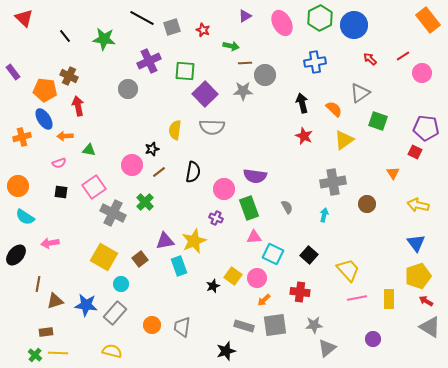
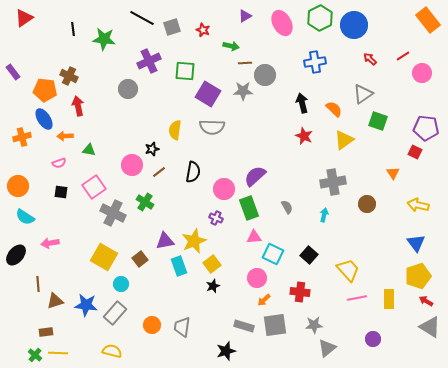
red triangle at (24, 18): rotated 42 degrees clockwise
black line at (65, 36): moved 8 px right, 7 px up; rotated 32 degrees clockwise
gray triangle at (360, 93): moved 3 px right, 1 px down
purple square at (205, 94): moved 3 px right; rotated 15 degrees counterclockwise
purple semicircle at (255, 176): rotated 130 degrees clockwise
green cross at (145, 202): rotated 12 degrees counterclockwise
yellow square at (233, 276): moved 21 px left, 12 px up; rotated 18 degrees clockwise
brown line at (38, 284): rotated 14 degrees counterclockwise
